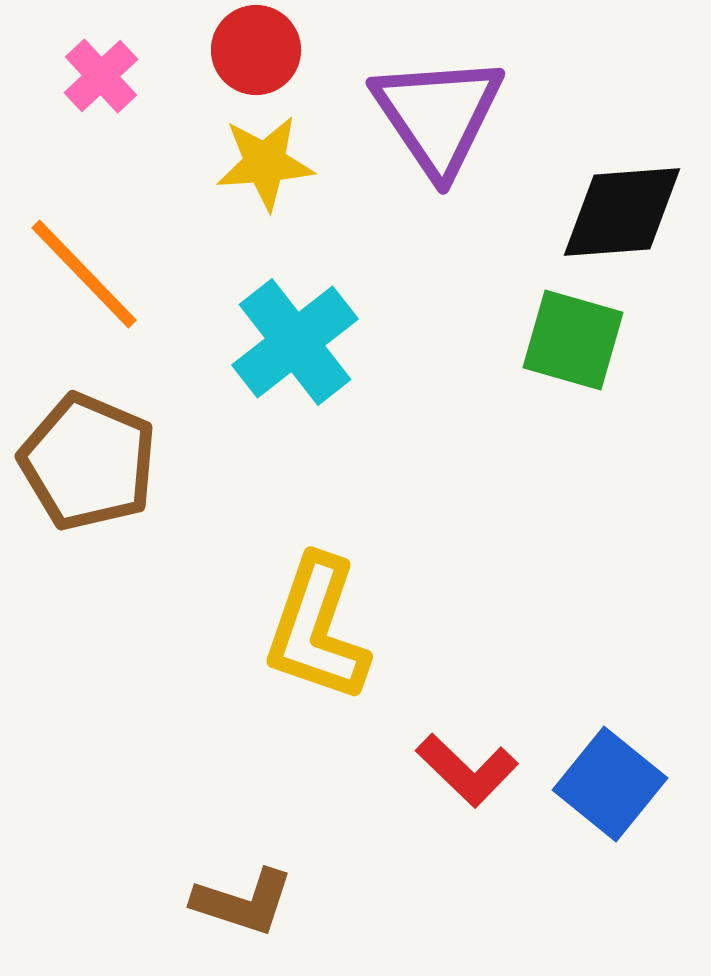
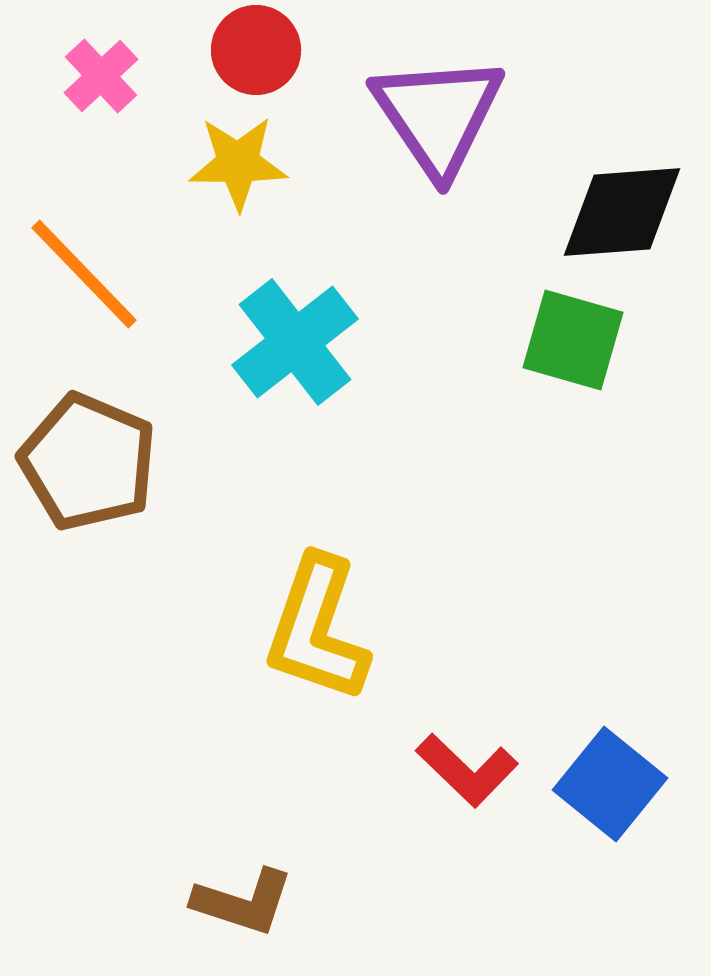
yellow star: moved 27 px left; rotated 4 degrees clockwise
